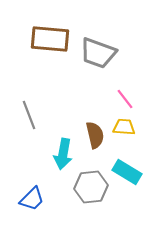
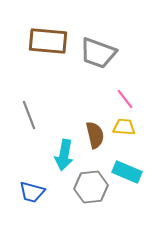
brown rectangle: moved 2 px left, 2 px down
cyan arrow: moved 1 px right, 1 px down
cyan rectangle: rotated 8 degrees counterclockwise
blue trapezoid: moved 7 px up; rotated 60 degrees clockwise
